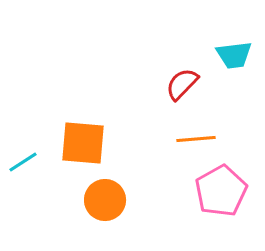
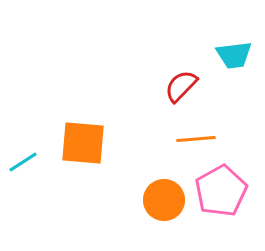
red semicircle: moved 1 px left, 2 px down
orange circle: moved 59 px right
